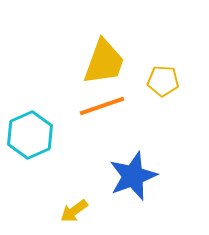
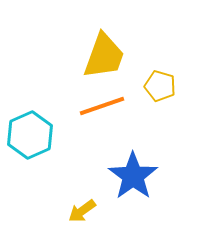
yellow trapezoid: moved 6 px up
yellow pentagon: moved 3 px left, 5 px down; rotated 12 degrees clockwise
blue star: rotated 15 degrees counterclockwise
yellow arrow: moved 8 px right
